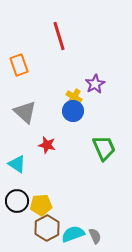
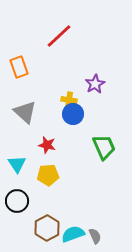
red line: rotated 64 degrees clockwise
orange rectangle: moved 2 px down
yellow cross: moved 5 px left, 3 px down; rotated 21 degrees counterclockwise
blue circle: moved 3 px down
green trapezoid: moved 1 px up
cyan triangle: rotated 24 degrees clockwise
yellow pentagon: moved 7 px right, 30 px up
